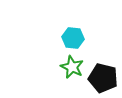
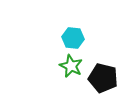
green star: moved 1 px left, 1 px up
